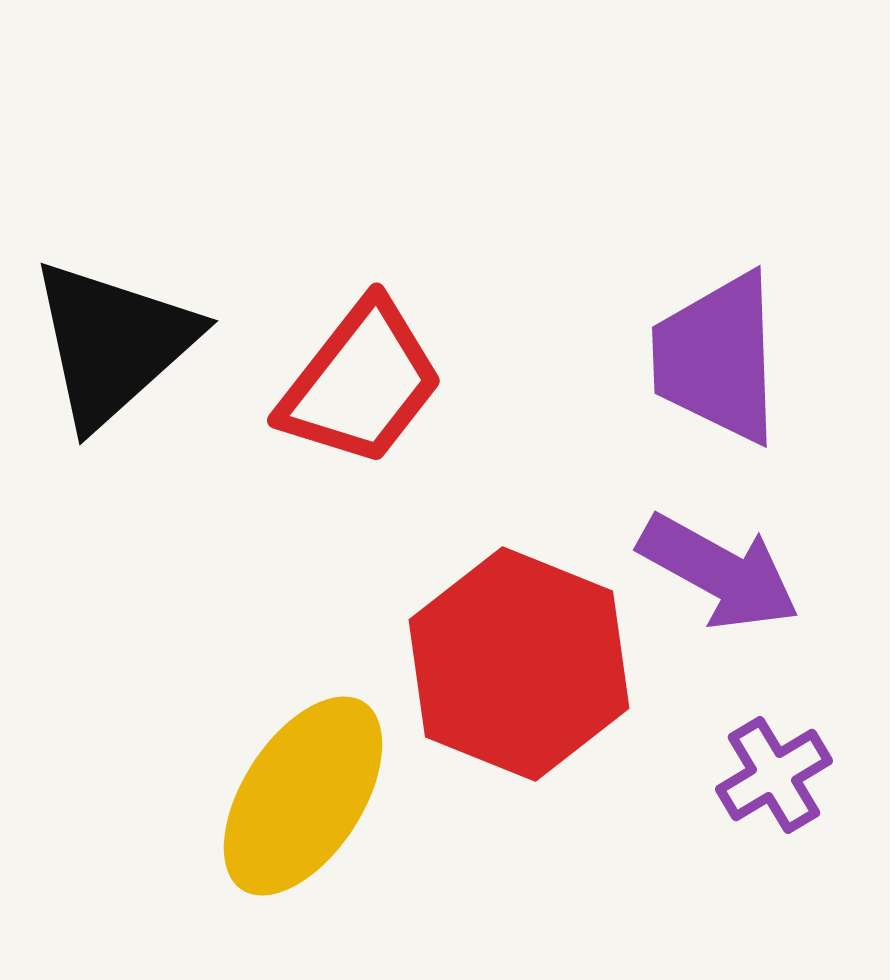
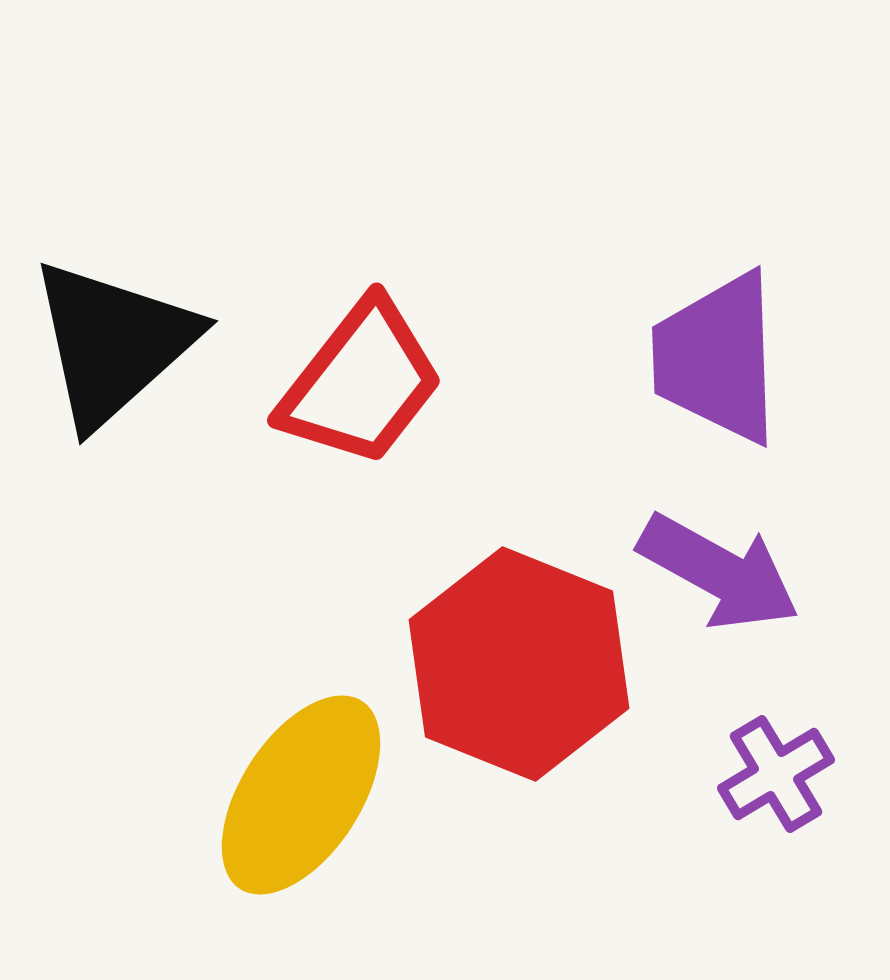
purple cross: moved 2 px right, 1 px up
yellow ellipse: moved 2 px left, 1 px up
